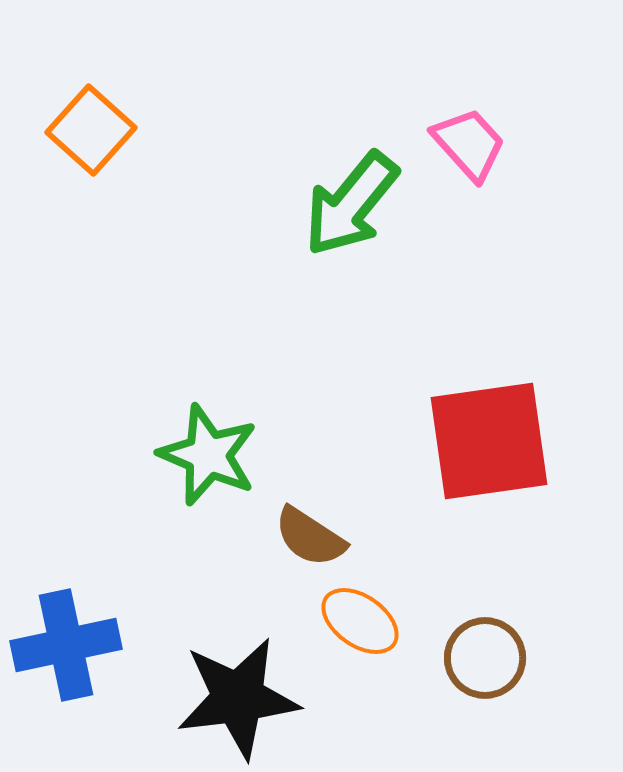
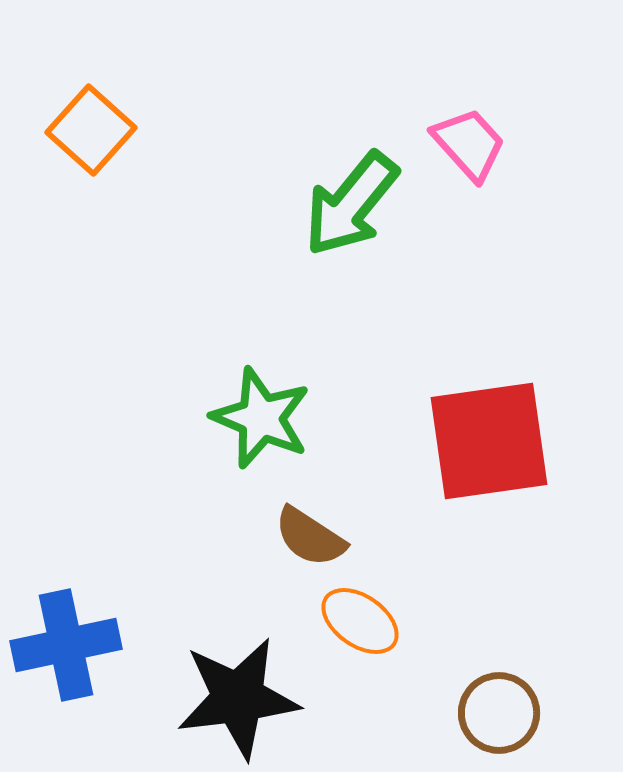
green star: moved 53 px right, 37 px up
brown circle: moved 14 px right, 55 px down
